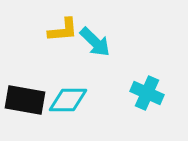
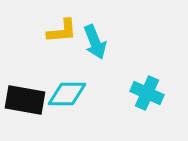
yellow L-shape: moved 1 px left, 1 px down
cyan arrow: rotated 24 degrees clockwise
cyan diamond: moved 1 px left, 6 px up
